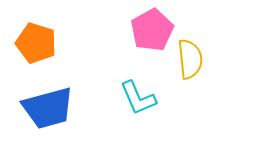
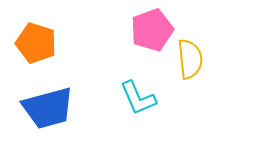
pink pentagon: rotated 9 degrees clockwise
